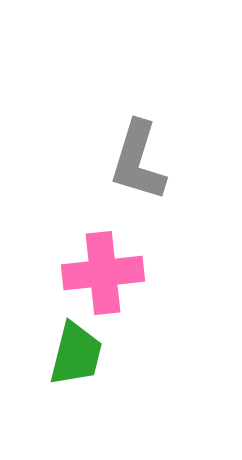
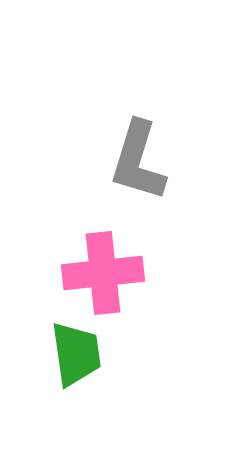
green trapezoid: rotated 22 degrees counterclockwise
